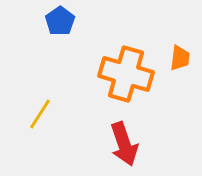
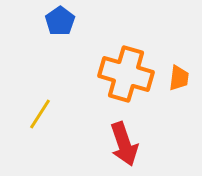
orange trapezoid: moved 1 px left, 20 px down
